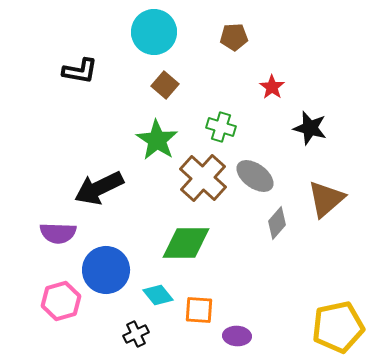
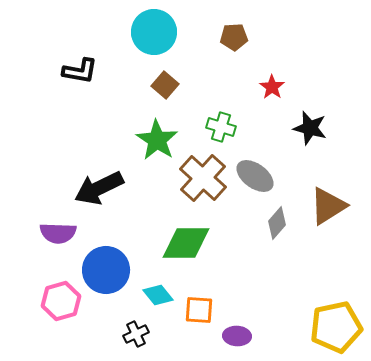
brown triangle: moved 2 px right, 7 px down; rotated 9 degrees clockwise
yellow pentagon: moved 2 px left
